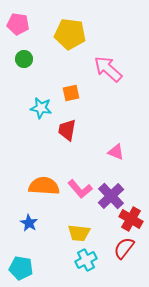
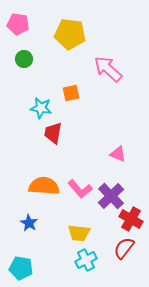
red trapezoid: moved 14 px left, 3 px down
pink triangle: moved 2 px right, 2 px down
